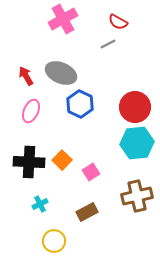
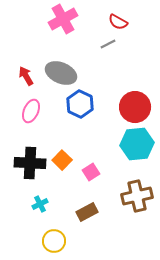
cyan hexagon: moved 1 px down
black cross: moved 1 px right, 1 px down
